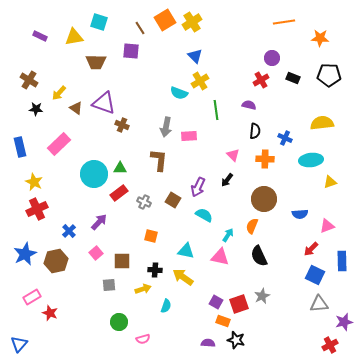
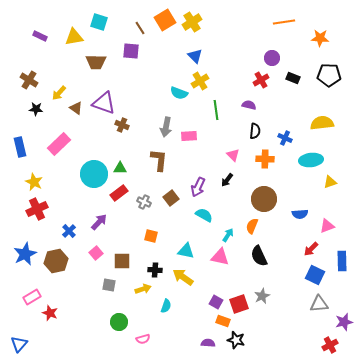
brown square at (173, 200): moved 2 px left, 2 px up; rotated 21 degrees clockwise
gray square at (109, 285): rotated 16 degrees clockwise
